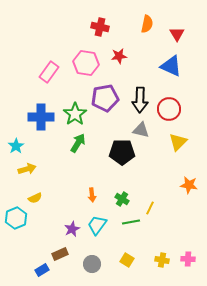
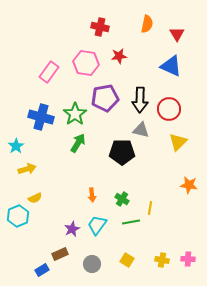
blue cross: rotated 15 degrees clockwise
yellow line: rotated 16 degrees counterclockwise
cyan hexagon: moved 2 px right, 2 px up
